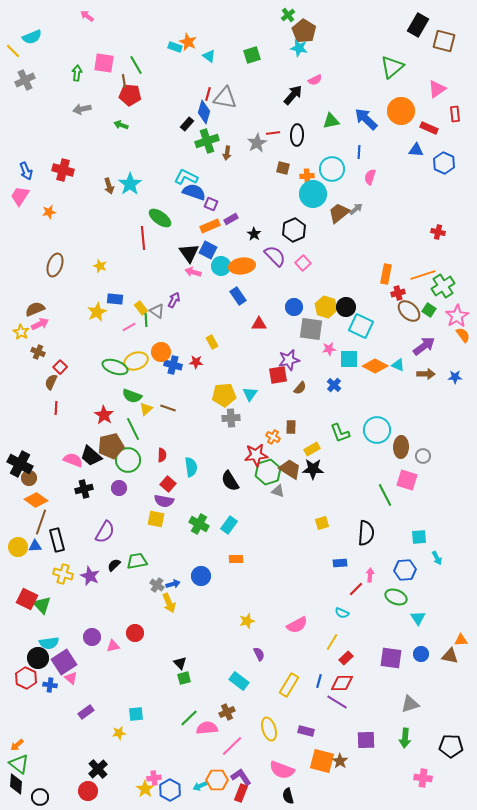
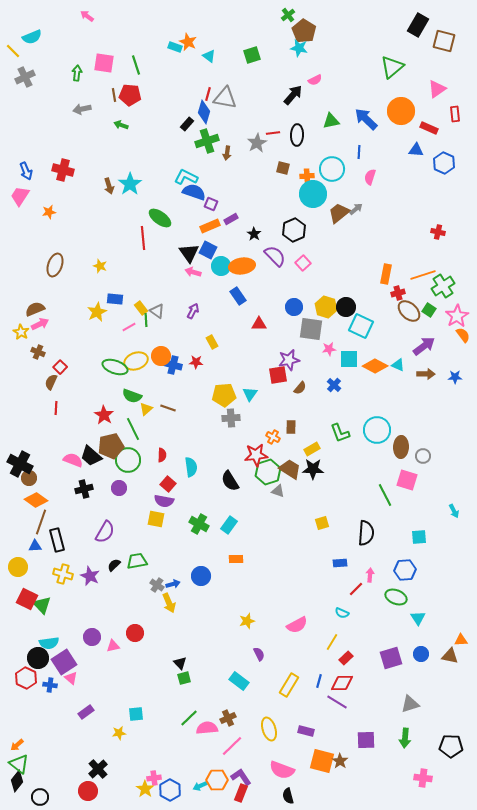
green line at (136, 65): rotated 12 degrees clockwise
gray cross at (25, 80): moved 3 px up
brown line at (124, 81): moved 10 px left, 14 px down
purple arrow at (174, 300): moved 19 px right, 11 px down
orange circle at (161, 352): moved 4 px down
yellow circle at (18, 547): moved 20 px down
cyan arrow at (437, 558): moved 17 px right, 47 px up
purple square at (391, 658): rotated 25 degrees counterclockwise
brown cross at (227, 712): moved 1 px right, 6 px down
black diamond at (16, 784): moved 1 px right, 3 px up; rotated 35 degrees clockwise
